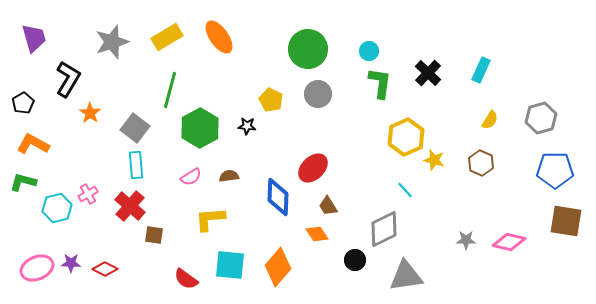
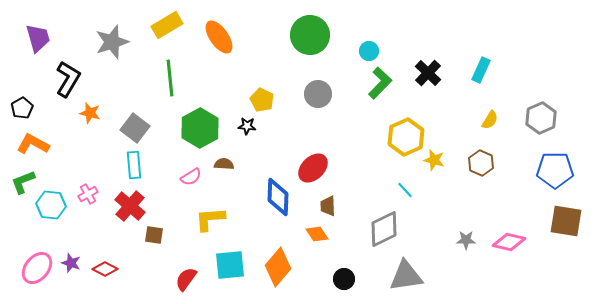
yellow rectangle at (167, 37): moved 12 px up
purple trapezoid at (34, 38): moved 4 px right
green circle at (308, 49): moved 2 px right, 14 px up
green L-shape at (380, 83): rotated 36 degrees clockwise
green line at (170, 90): moved 12 px up; rotated 21 degrees counterclockwise
yellow pentagon at (271, 100): moved 9 px left
black pentagon at (23, 103): moved 1 px left, 5 px down
orange star at (90, 113): rotated 20 degrees counterclockwise
gray hexagon at (541, 118): rotated 8 degrees counterclockwise
cyan rectangle at (136, 165): moved 2 px left
brown semicircle at (229, 176): moved 5 px left, 12 px up; rotated 12 degrees clockwise
green L-shape at (23, 182): rotated 36 degrees counterclockwise
brown trapezoid at (328, 206): rotated 30 degrees clockwise
cyan hexagon at (57, 208): moved 6 px left, 3 px up; rotated 20 degrees clockwise
black circle at (355, 260): moved 11 px left, 19 px down
purple star at (71, 263): rotated 18 degrees clockwise
cyan square at (230, 265): rotated 12 degrees counterclockwise
pink ellipse at (37, 268): rotated 28 degrees counterclockwise
red semicircle at (186, 279): rotated 90 degrees clockwise
